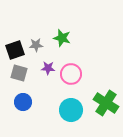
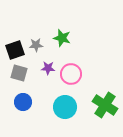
green cross: moved 1 px left, 2 px down
cyan circle: moved 6 px left, 3 px up
